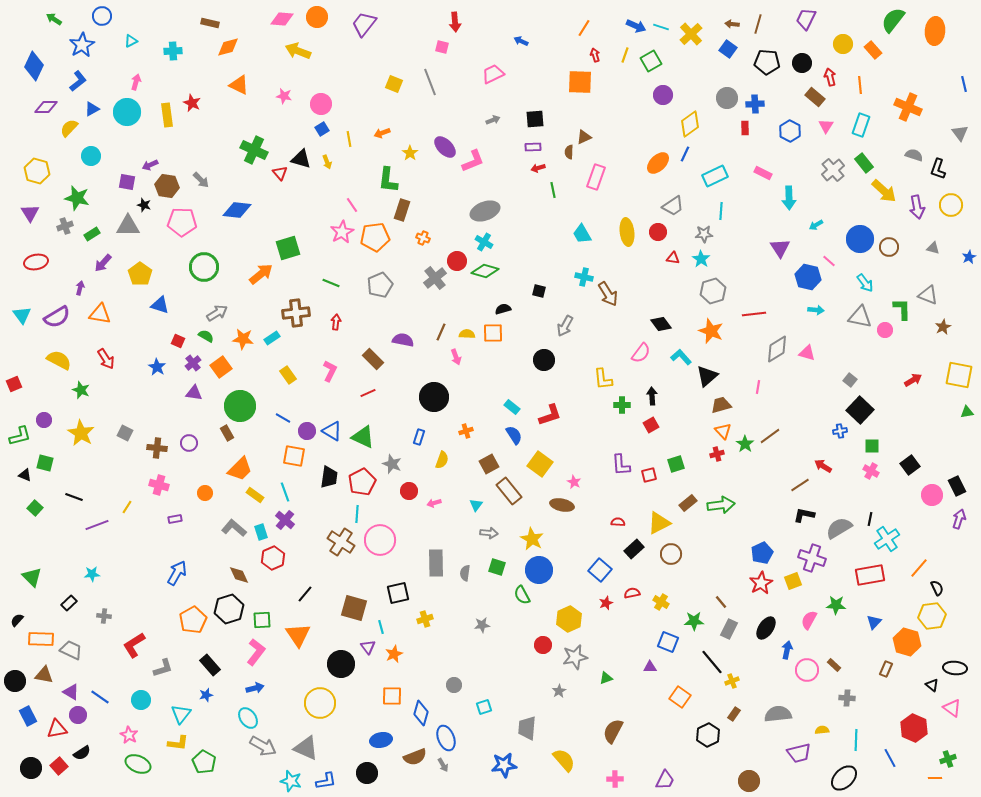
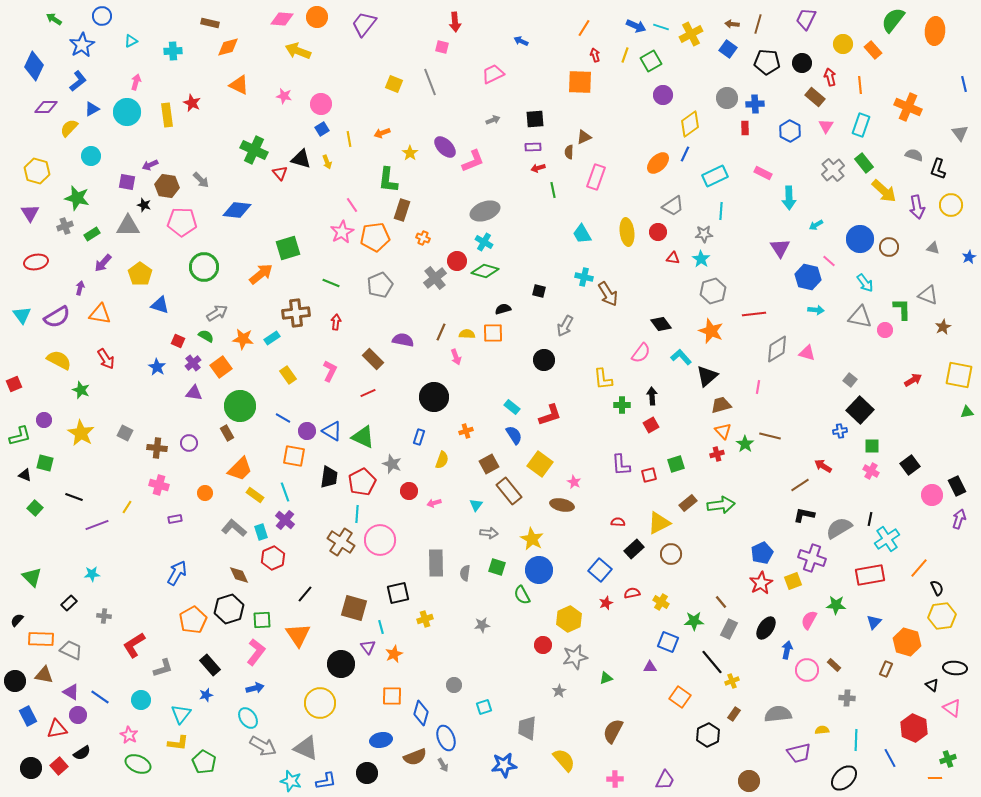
yellow cross at (691, 34): rotated 15 degrees clockwise
brown line at (770, 436): rotated 50 degrees clockwise
yellow hexagon at (932, 616): moved 10 px right
